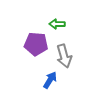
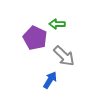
purple pentagon: moved 1 px left, 6 px up; rotated 20 degrees clockwise
gray arrow: rotated 30 degrees counterclockwise
